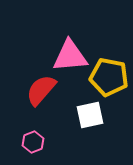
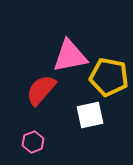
pink triangle: rotated 6 degrees counterclockwise
